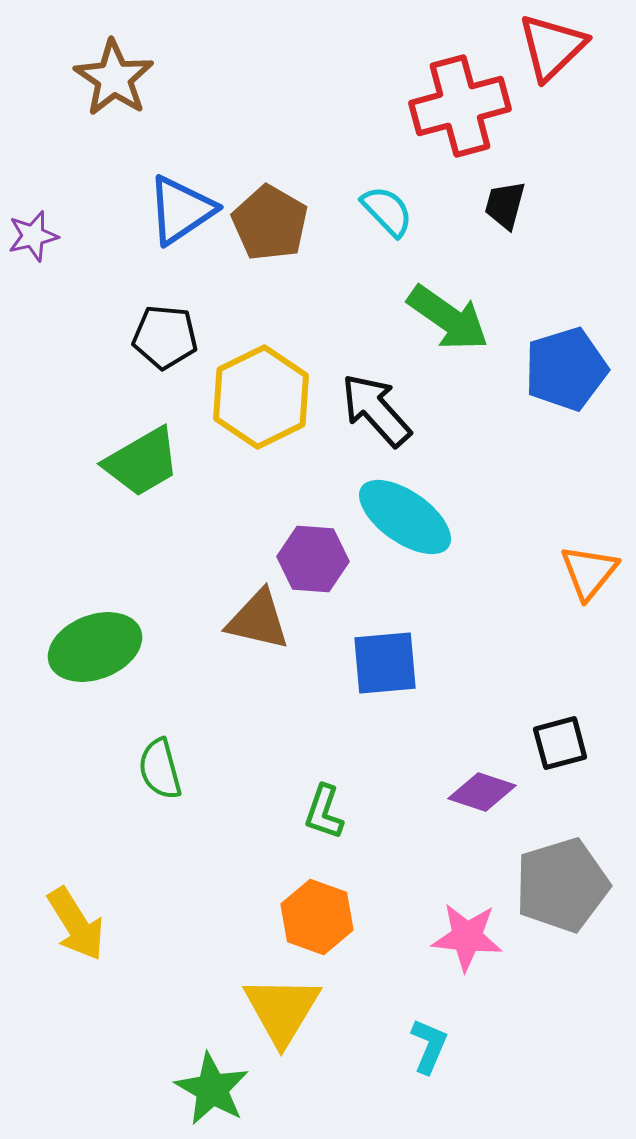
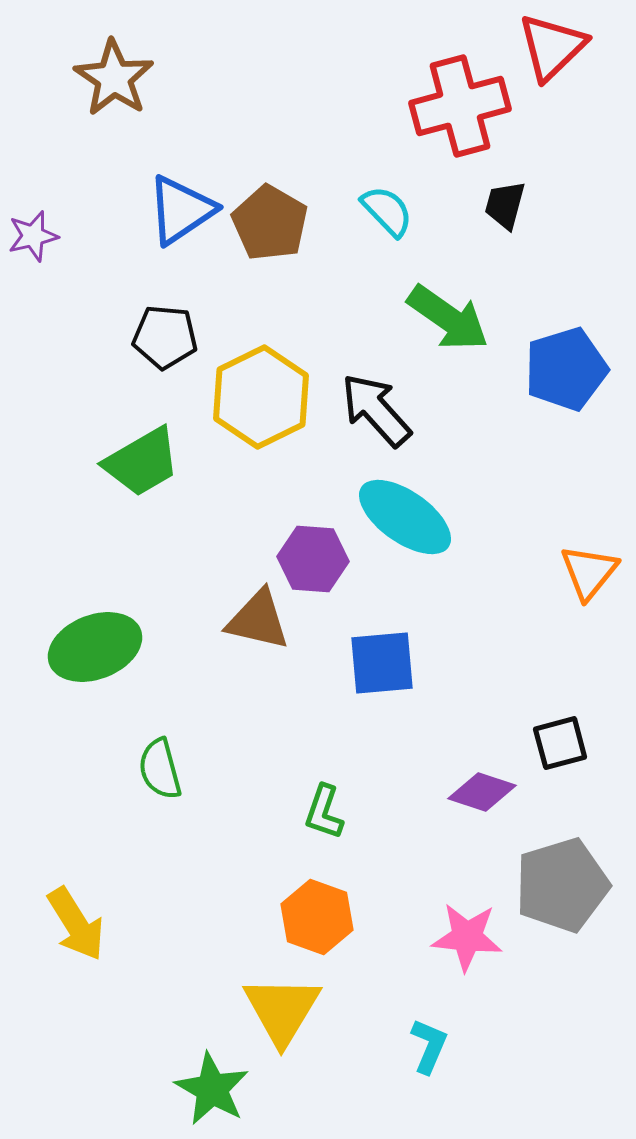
blue square: moved 3 px left
